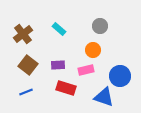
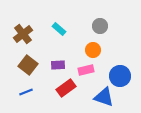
red rectangle: rotated 54 degrees counterclockwise
